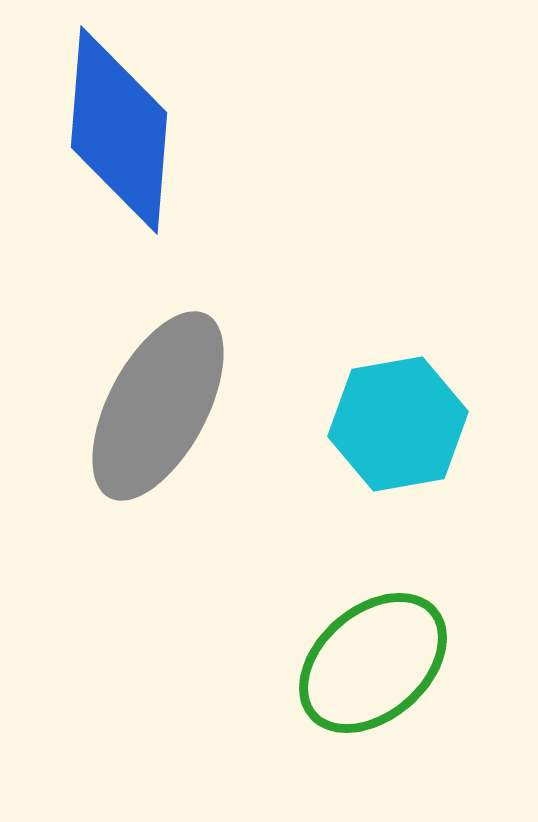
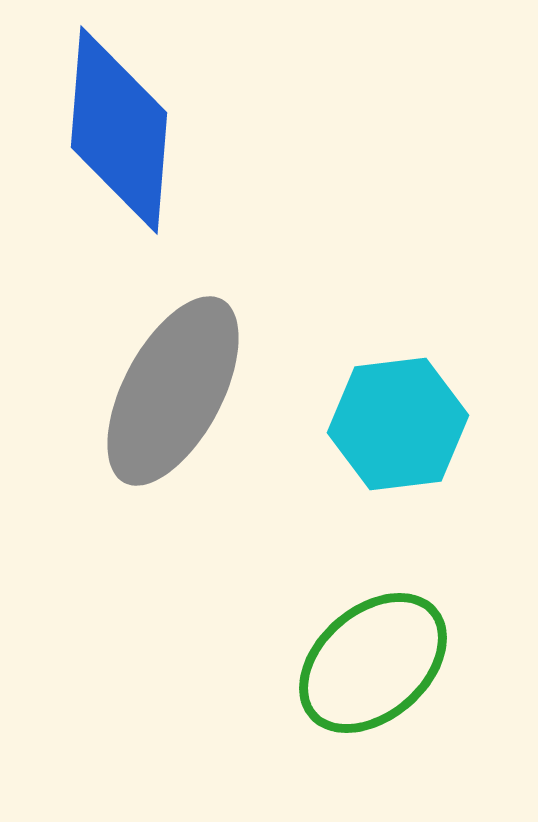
gray ellipse: moved 15 px right, 15 px up
cyan hexagon: rotated 3 degrees clockwise
